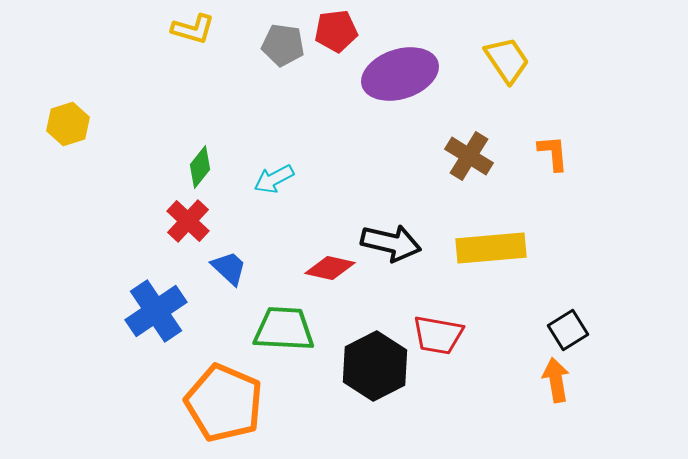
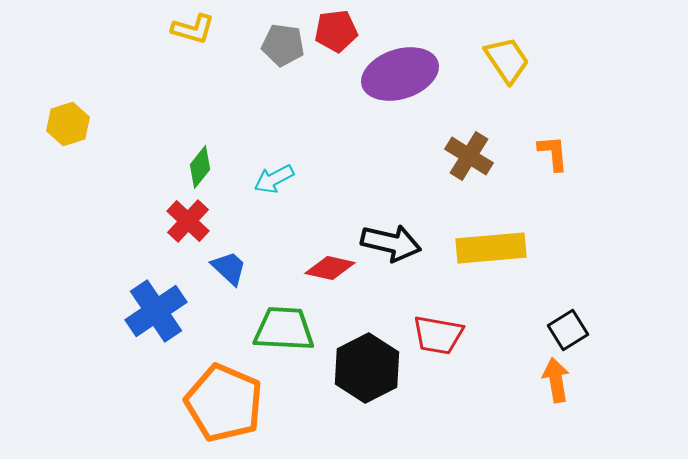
black hexagon: moved 8 px left, 2 px down
